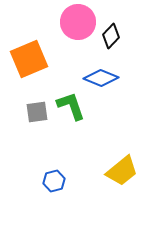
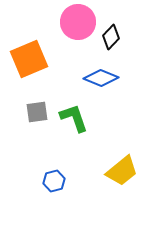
black diamond: moved 1 px down
green L-shape: moved 3 px right, 12 px down
